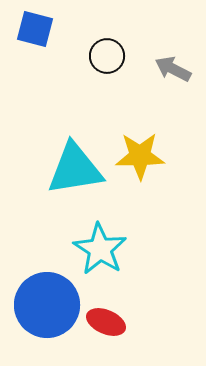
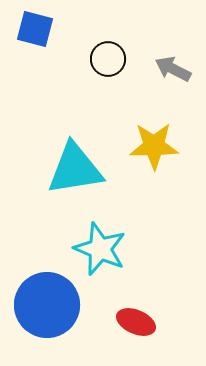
black circle: moved 1 px right, 3 px down
yellow star: moved 14 px right, 10 px up
cyan star: rotated 10 degrees counterclockwise
red ellipse: moved 30 px right
